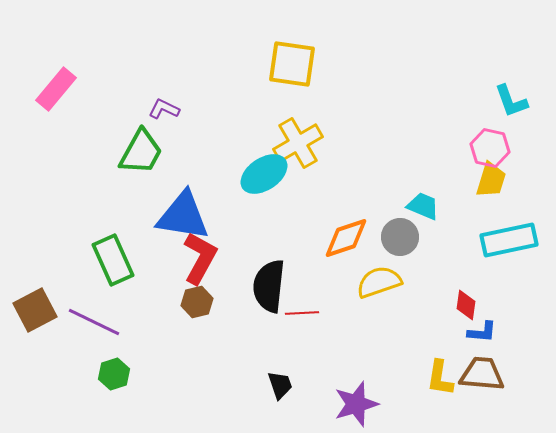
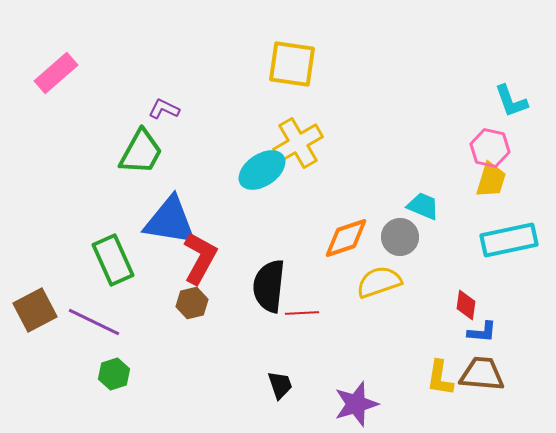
pink rectangle: moved 16 px up; rotated 9 degrees clockwise
cyan ellipse: moved 2 px left, 4 px up
blue triangle: moved 13 px left, 5 px down
brown hexagon: moved 5 px left, 1 px down
